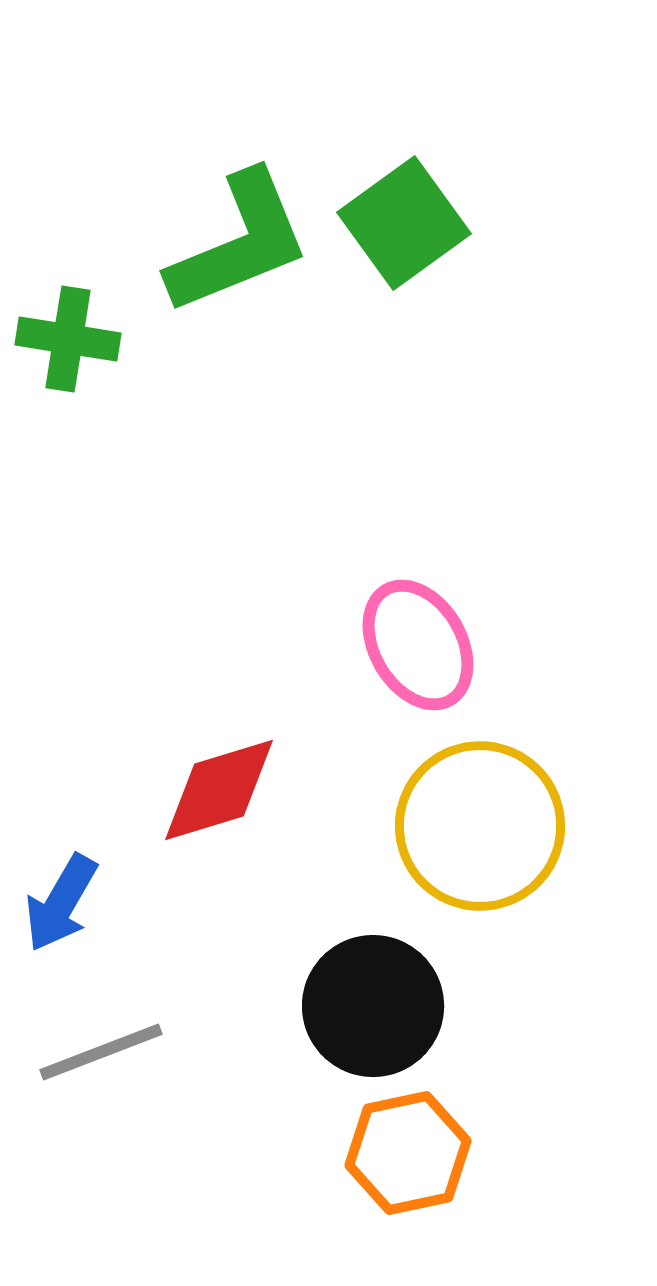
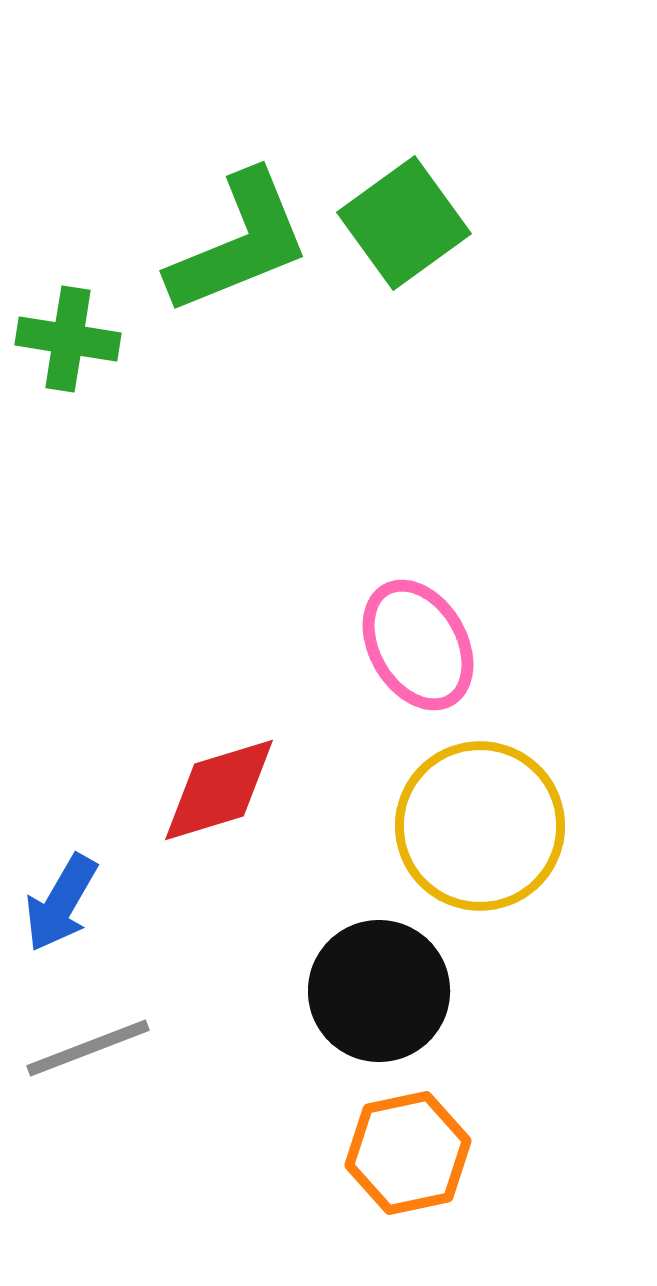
black circle: moved 6 px right, 15 px up
gray line: moved 13 px left, 4 px up
